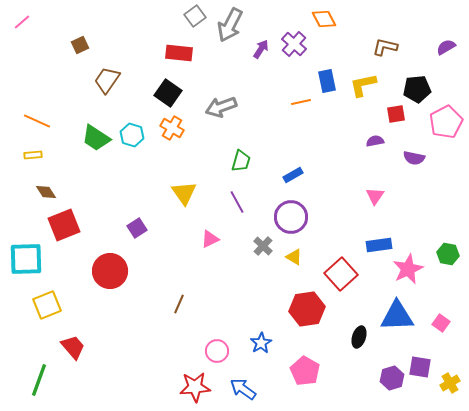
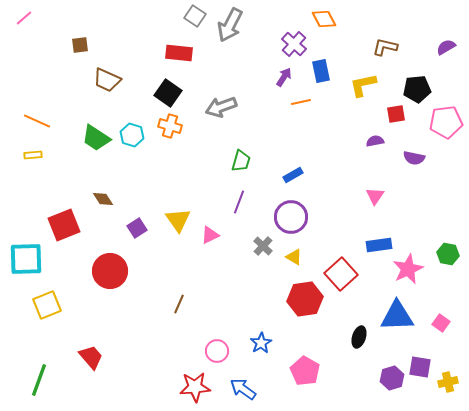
gray square at (195, 16): rotated 20 degrees counterclockwise
pink line at (22, 22): moved 2 px right, 4 px up
brown square at (80, 45): rotated 18 degrees clockwise
purple arrow at (261, 49): moved 23 px right, 28 px down
brown trapezoid at (107, 80): rotated 100 degrees counterclockwise
blue rectangle at (327, 81): moved 6 px left, 10 px up
pink pentagon at (446, 122): rotated 20 degrees clockwise
orange cross at (172, 128): moved 2 px left, 2 px up; rotated 15 degrees counterclockwise
brown diamond at (46, 192): moved 57 px right, 7 px down
yellow triangle at (184, 193): moved 6 px left, 27 px down
purple line at (237, 202): moved 2 px right; rotated 50 degrees clockwise
pink triangle at (210, 239): moved 4 px up
red hexagon at (307, 309): moved 2 px left, 10 px up
red trapezoid at (73, 347): moved 18 px right, 10 px down
yellow cross at (450, 383): moved 2 px left, 1 px up; rotated 18 degrees clockwise
